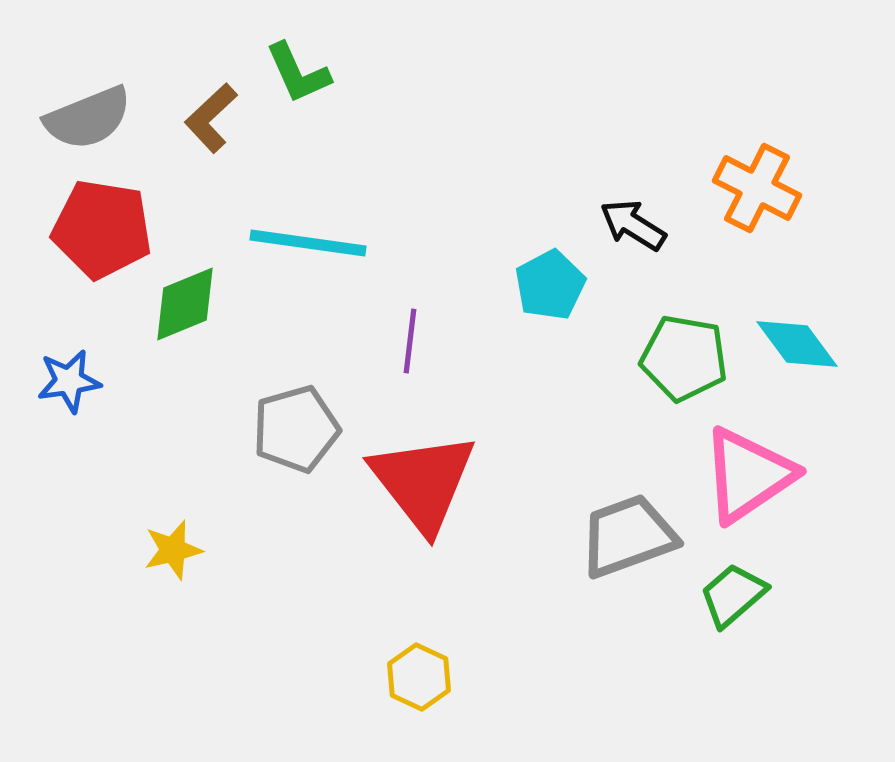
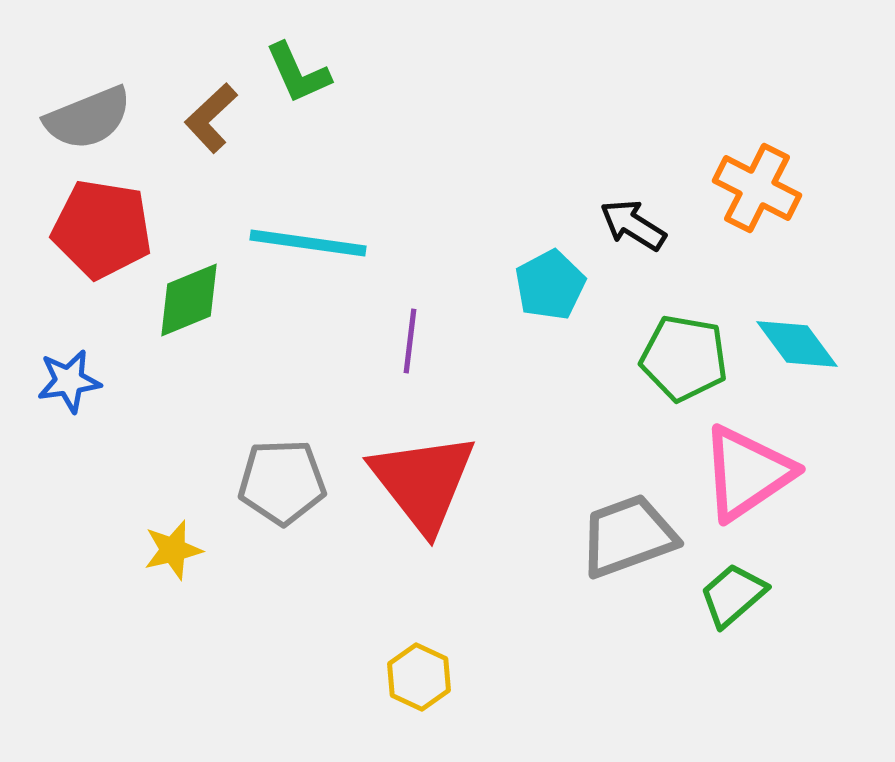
green diamond: moved 4 px right, 4 px up
gray pentagon: moved 14 px left, 53 px down; rotated 14 degrees clockwise
pink triangle: moved 1 px left, 2 px up
